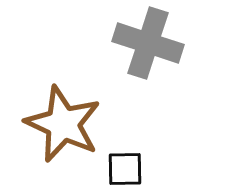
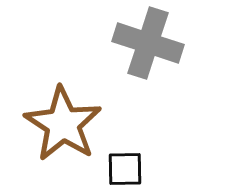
brown star: rotated 8 degrees clockwise
